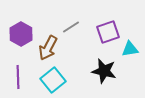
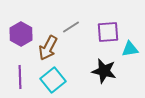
purple square: rotated 15 degrees clockwise
purple line: moved 2 px right
